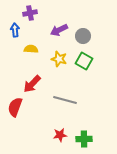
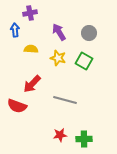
purple arrow: moved 2 px down; rotated 84 degrees clockwise
gray circle: moved 6 px right, 3 px up
yellow star: moved 1 px left, 1 px up
red semicircle: moved 2 px right, 1 px up; rotated 90 degrees counterclockwise
